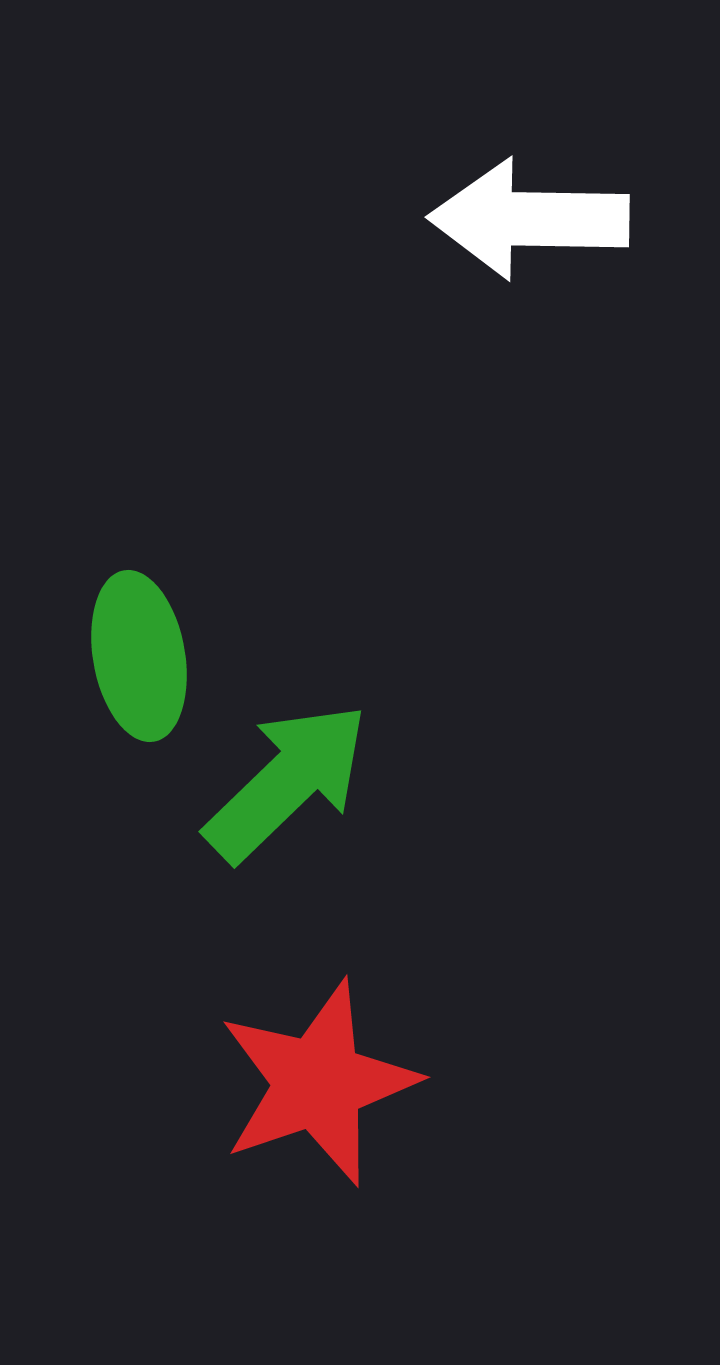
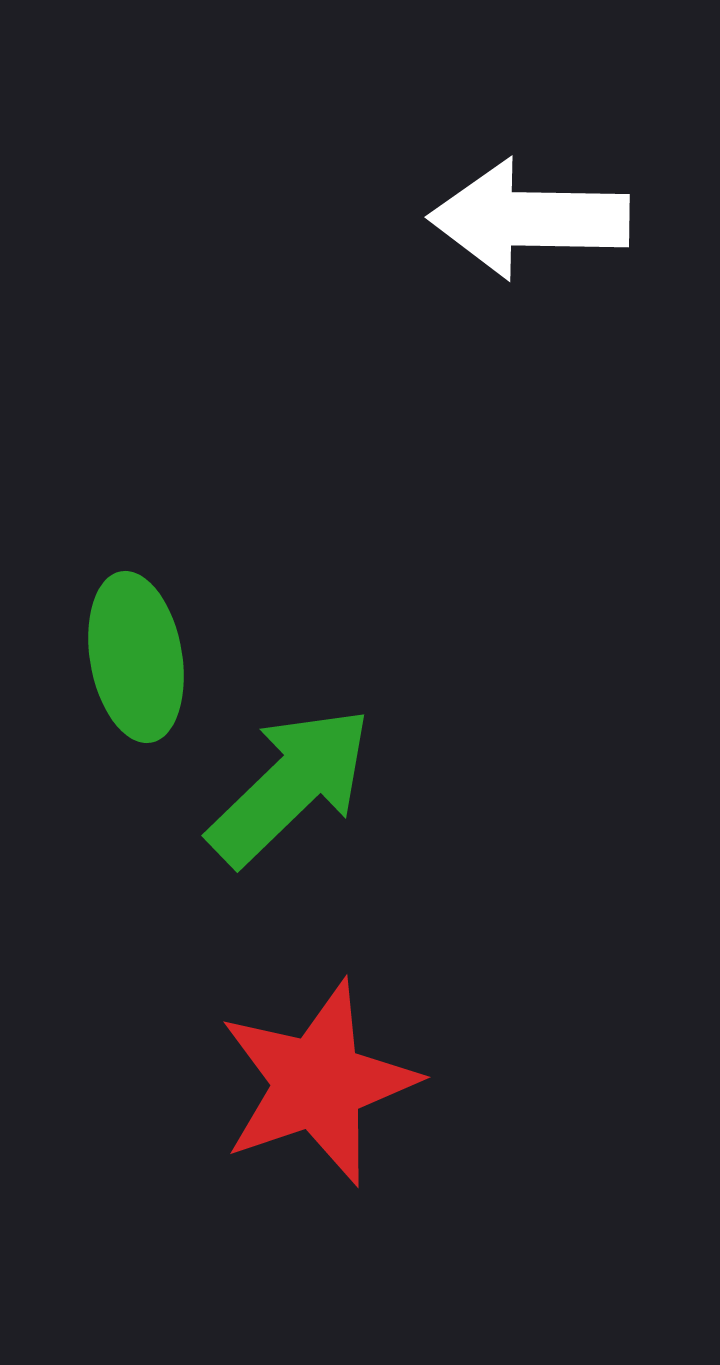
green ellipse: moved 3 px left, 1 px down
green arrow: moved 3 px right, 4 px down
